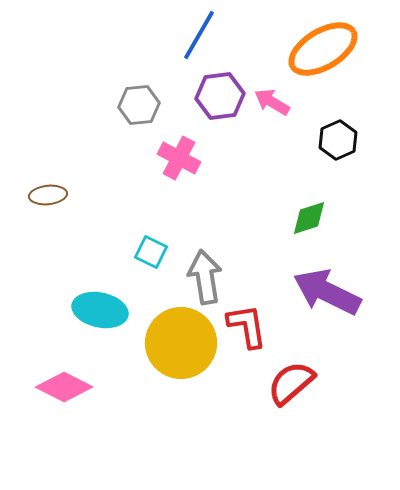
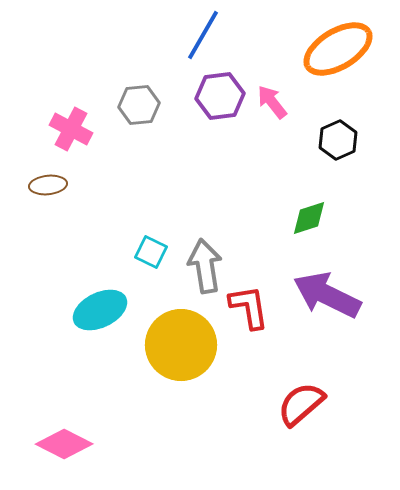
blue line: moved 4 px right
orange ellipse: moved 15 px right
pink arrow: rotated 21 degrees clockwise
pink cross: moved 108 px left, 29 px up
brown ellipse: moved 10 px up
gray arrow: moved 11 px up
purple arrow: moved 3 px down
cyan ellipse: rotated 38 degrees counterclockwise
red L-shape: moved 2 px right, 19 px up
yellow circle: moved 2 px down
red semicircle: moved 10 px right, 21 px down
pink diamond: moved 57 px down
